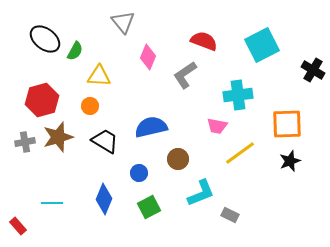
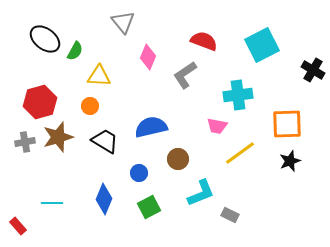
red hexagon: moved 2 px left, 2 px down
